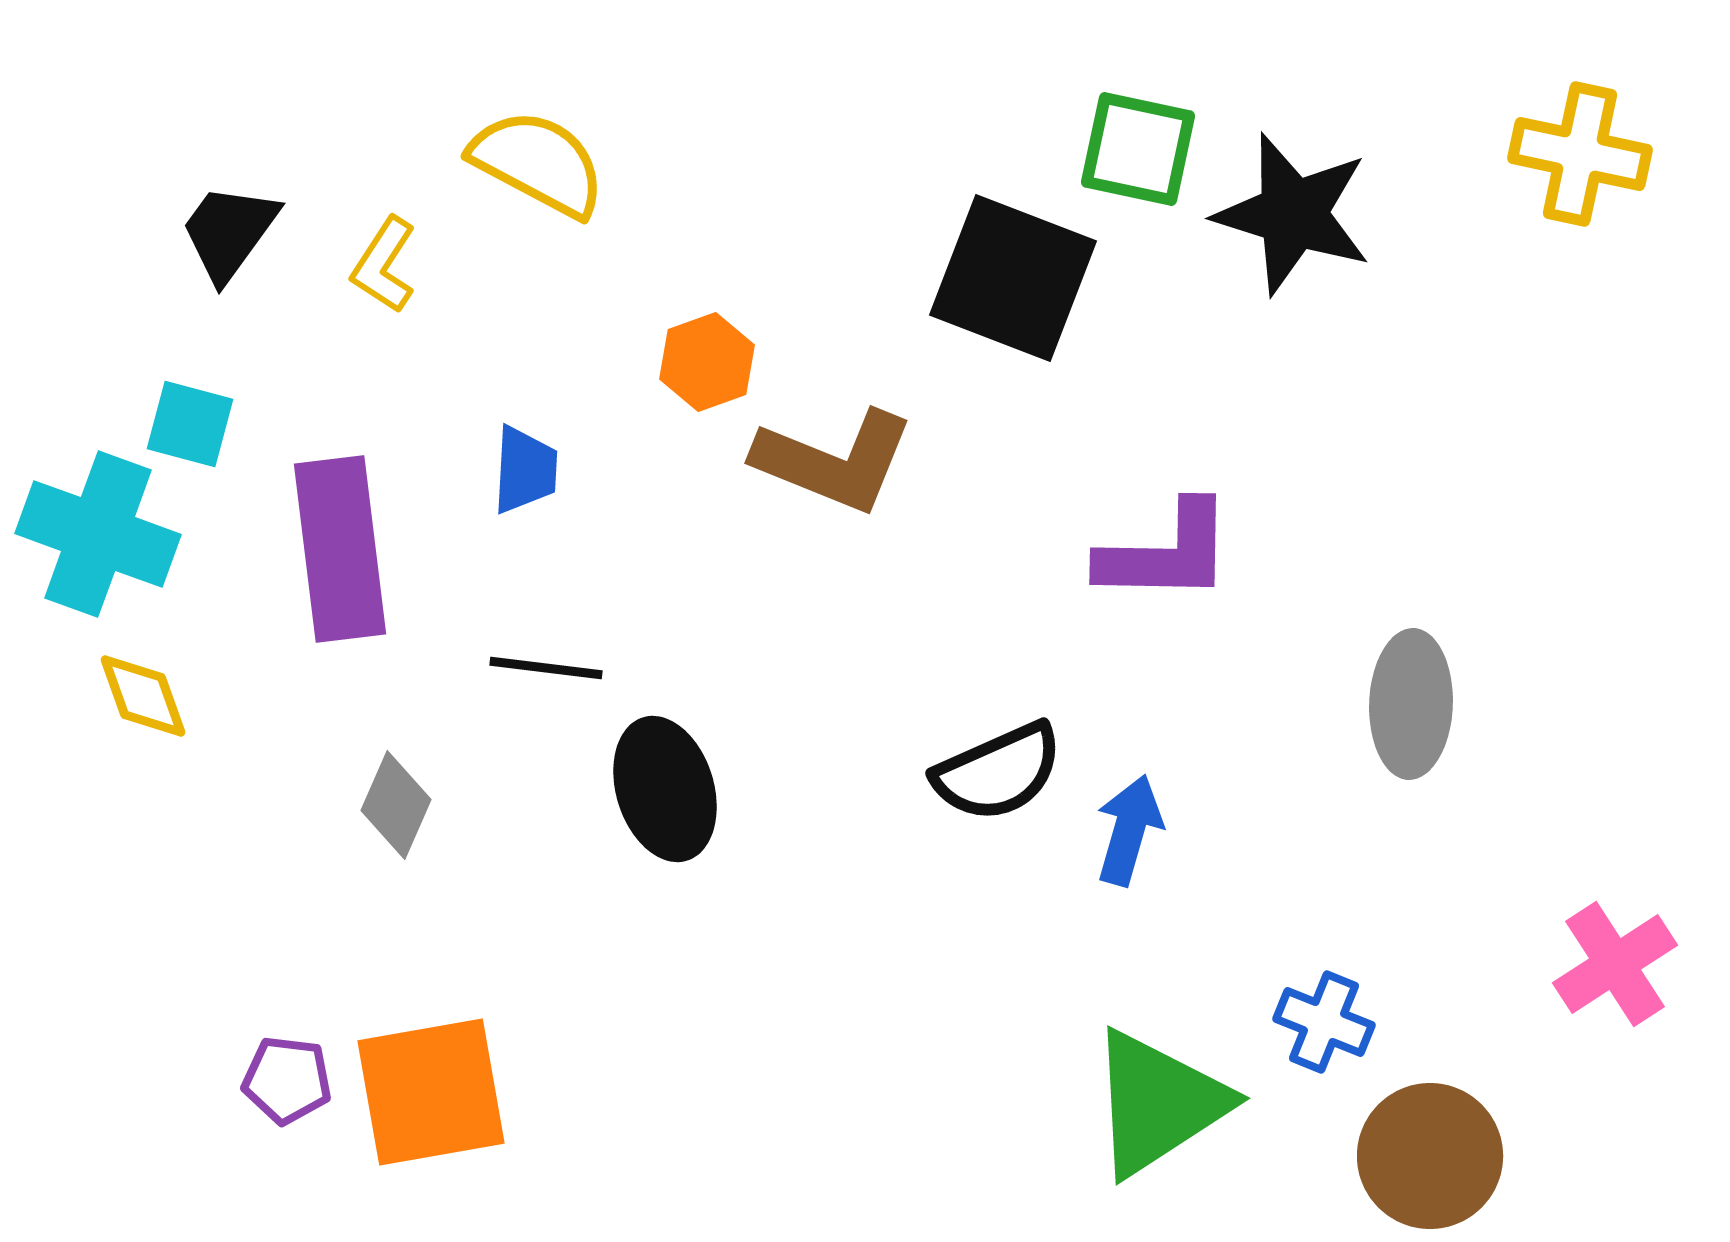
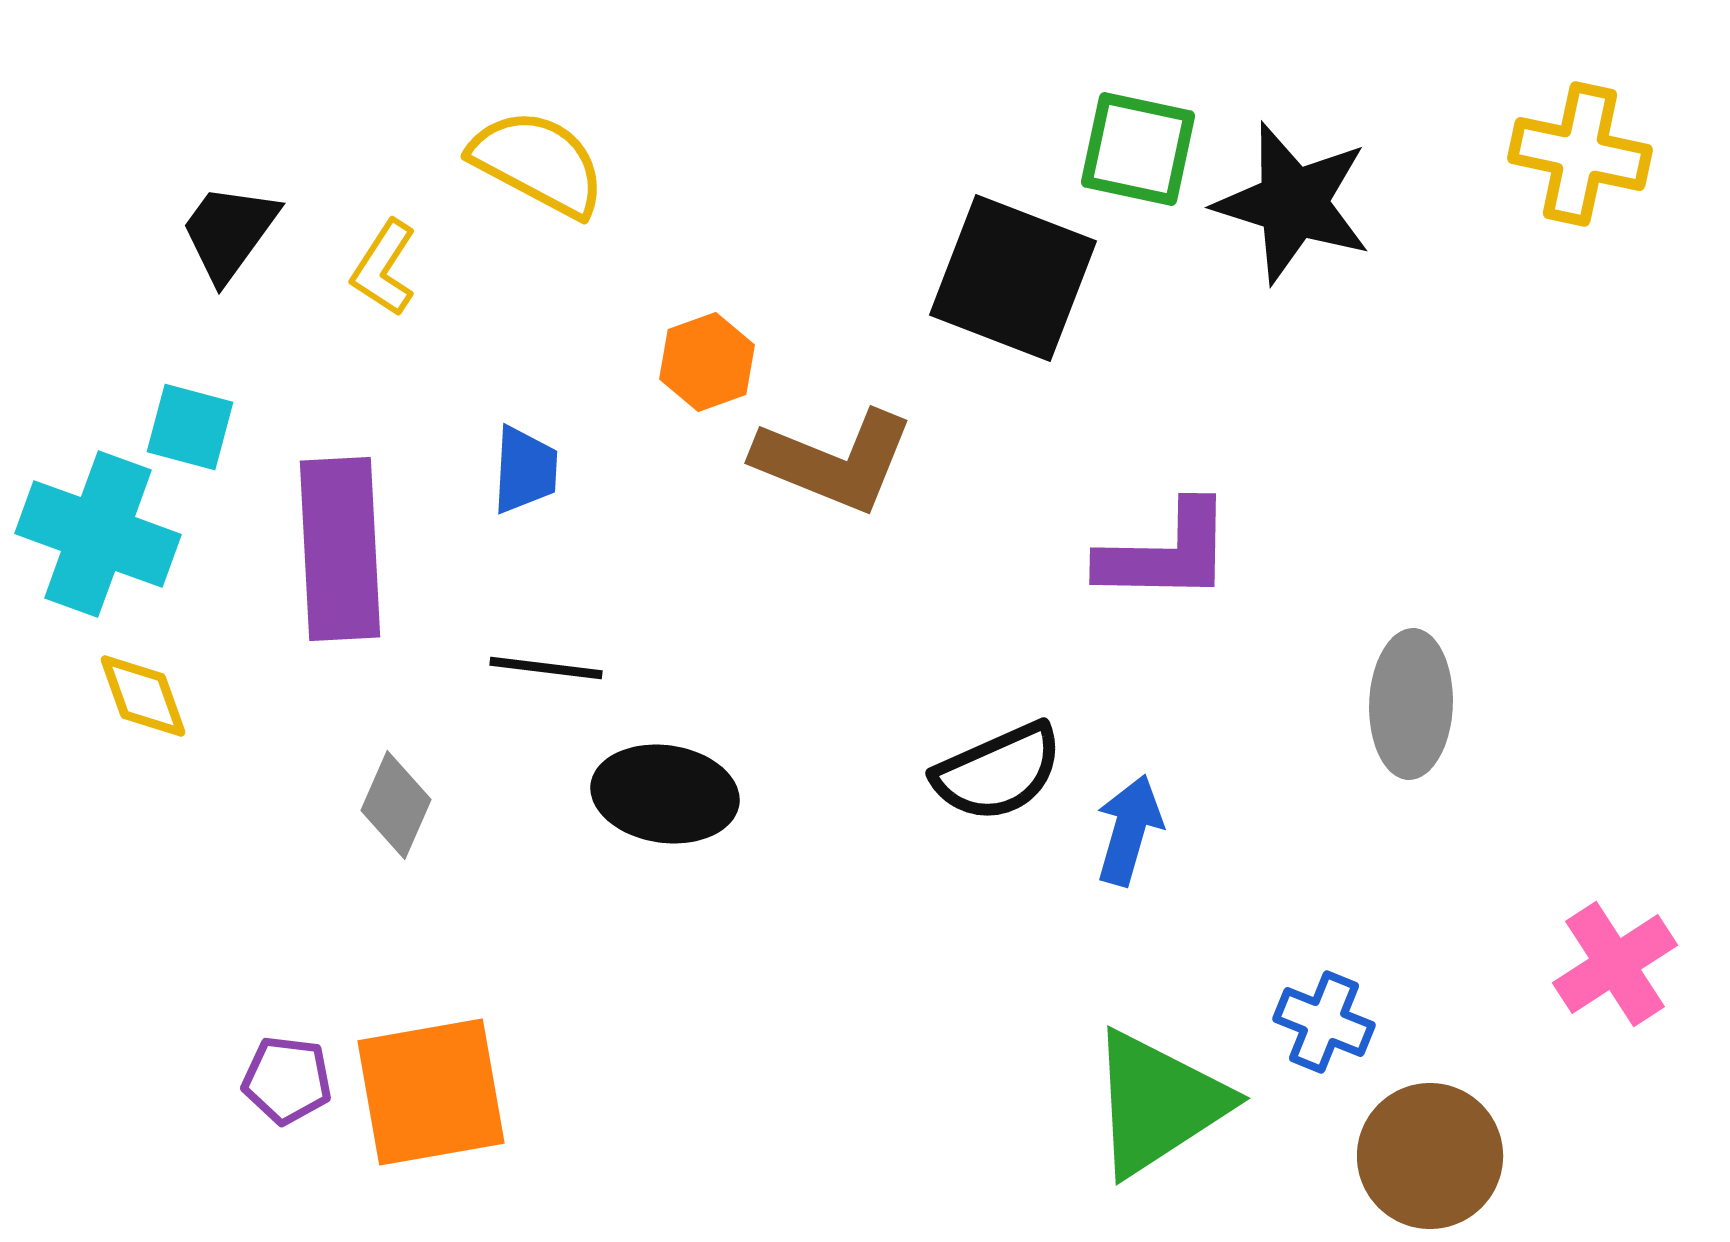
black star: moved 11 px up
yellow L-shape: moved 3 px down
cyan square: moved 3 px down
purple rectangle: rotated 4 degrees clockwise
black ellipse: moved 5 px down; rotated 65 degrees counterclockwise
